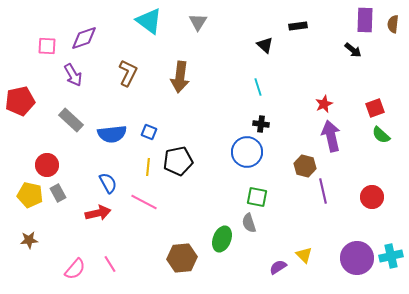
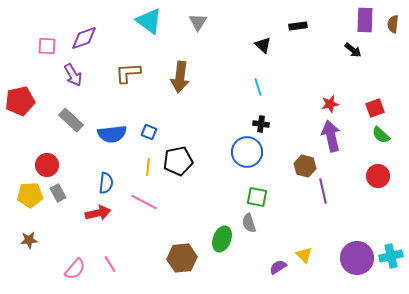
black triangle at (265, 45): moved 2 px left
brown L-shape at (128, 73): rotated 120 degrees counterclockwise
red star at (324, 104): moved 6 px right; rotated 12 degrees clockwise
blue semicircle at (108, 183): moved 2 px left; rotated 35 degrees clockwise
yellow pentagon at (30, 195): rotated 15 degrees counterclockwise
red circle at (372, 197): moved 6 px right, 21 px up
